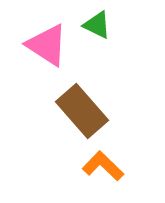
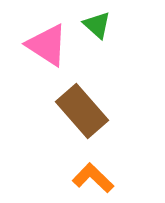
green triangle: rotated 16 degrees clockwise
orange L-shape: moved 10 px left, 12 px down
